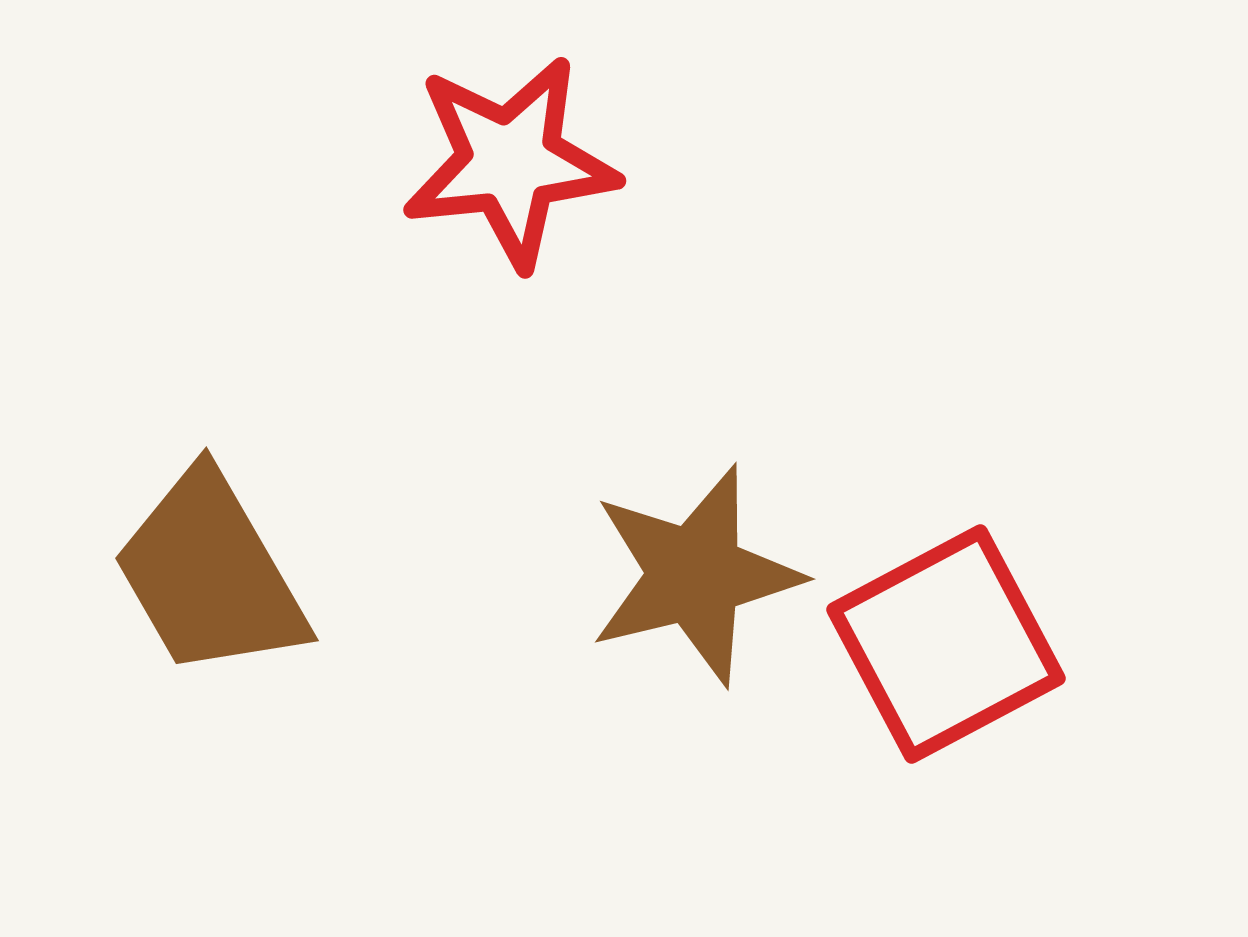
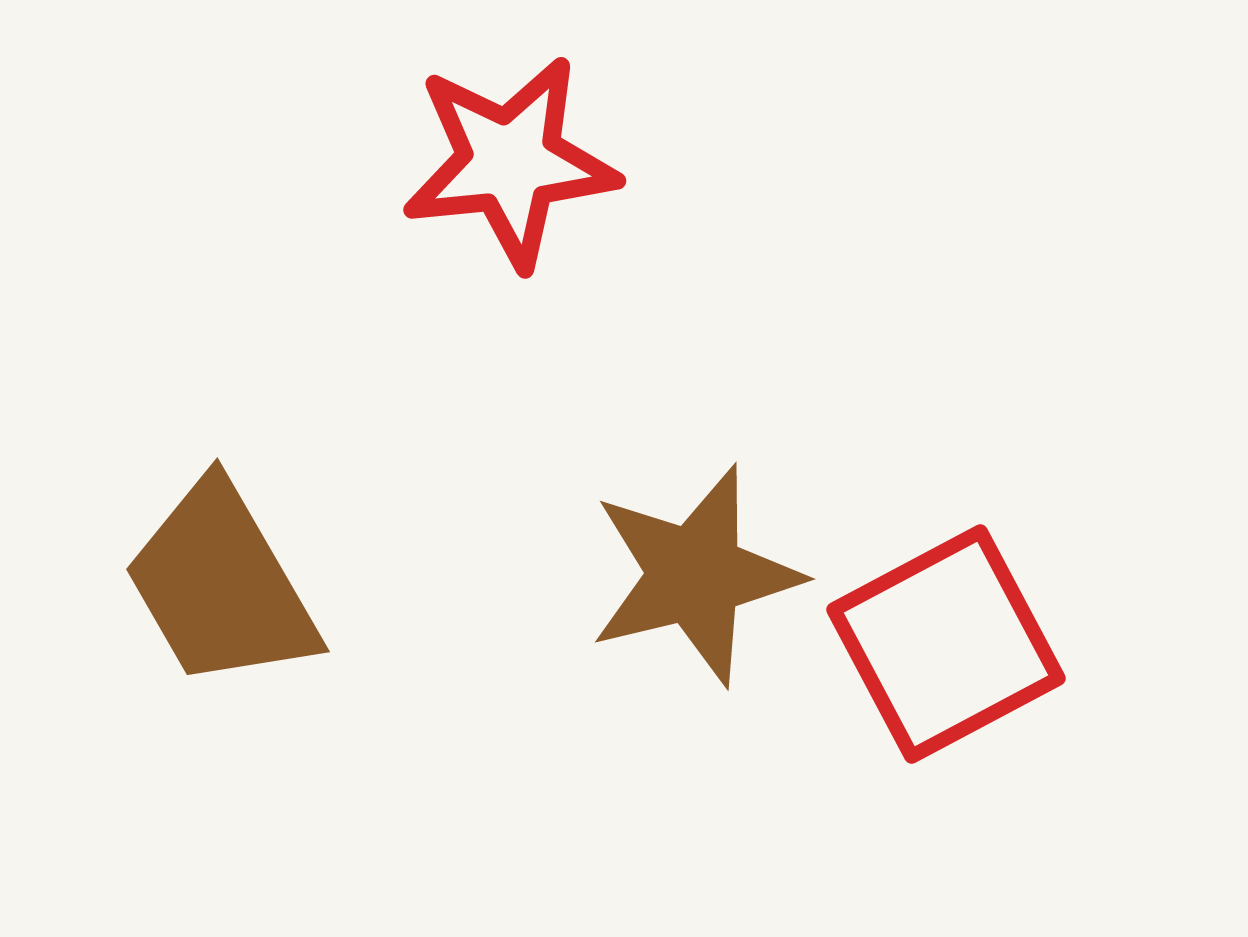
brown trapezoid: moved 11 px right, 11 px down
